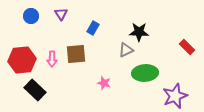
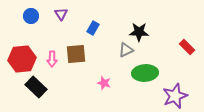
red hexagon: moved 1 px up
black rectangle: moved 1 px right, 3 px up
